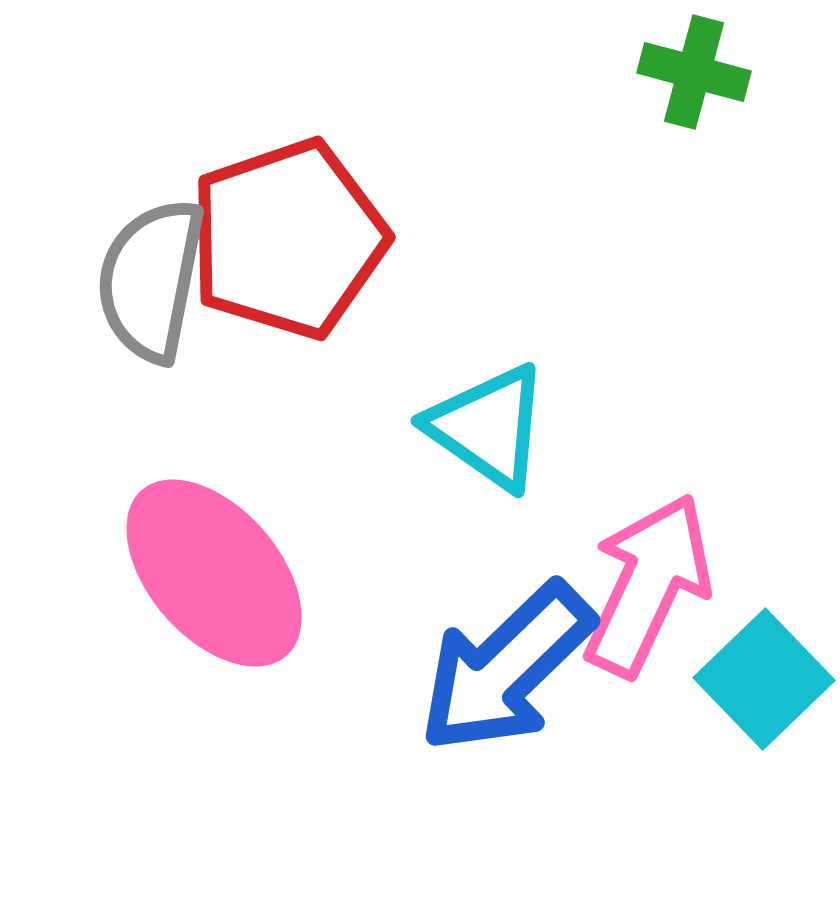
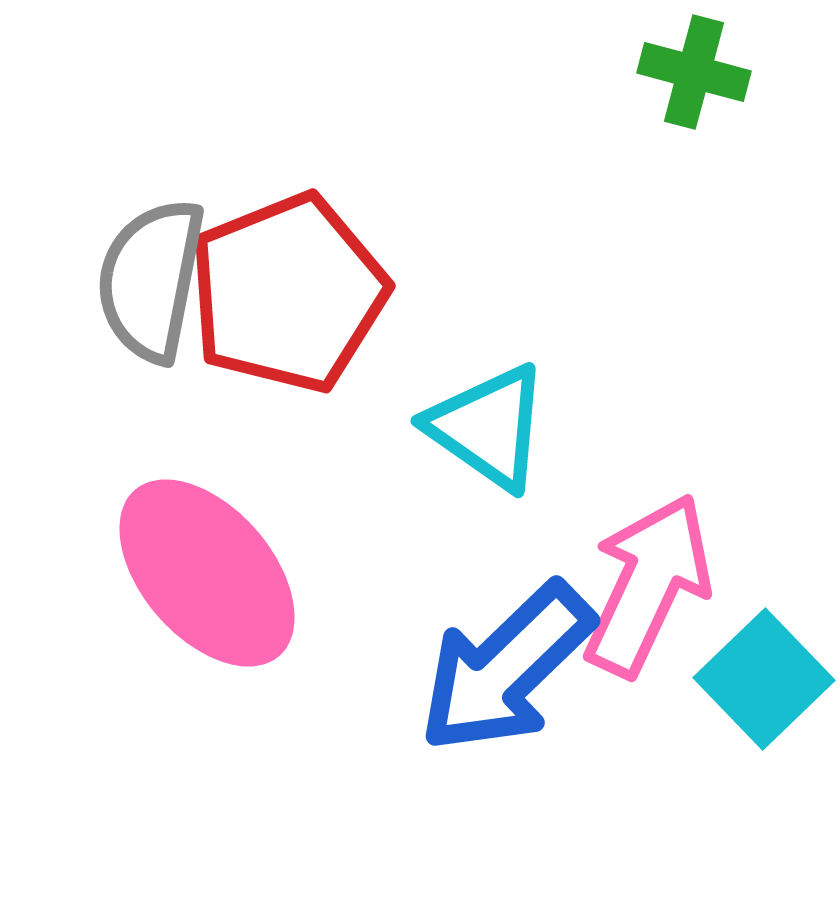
red pentagon: moved 54 px down; rotated 3 degrees counterclockwise
pink ellipse: moved 7 px left
